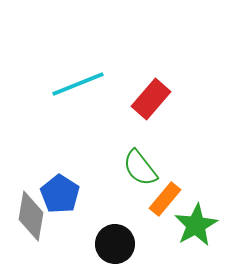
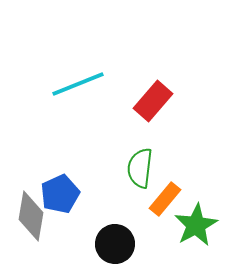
red rectangle: moved 2 px right, 2 px down
green semicircle: rotated 45 degrees clockwise
blue pentagon: rotated 15 degrees clockwise
